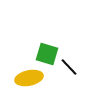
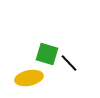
black line: moved 4 px up
